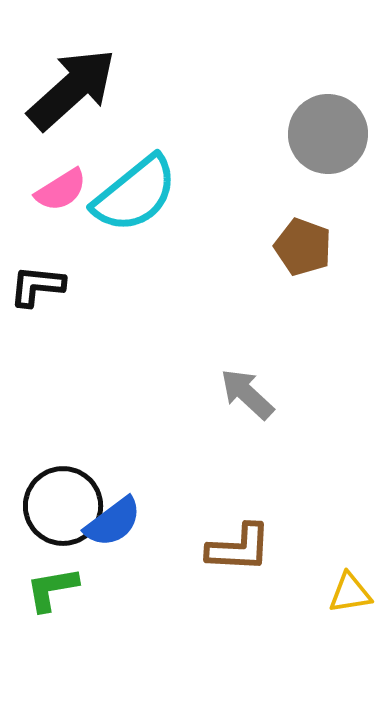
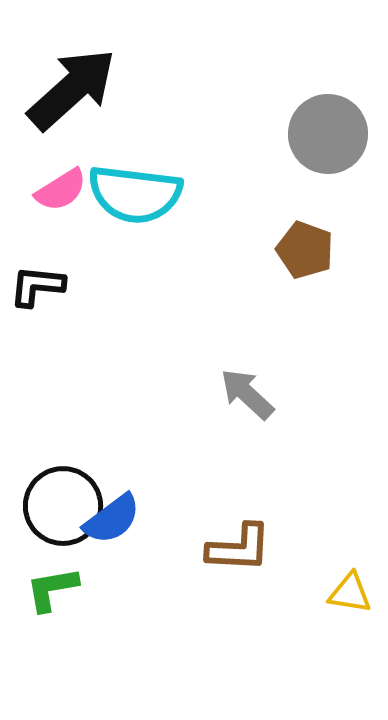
cyan semicircle: rotated 46 degrees clockwise
brown pentagon: moved 2 px right, 3 px down
blue semicircle: moved 1 px left, 3 px up
yellow triangle: rotated 18 degrees clockwise
